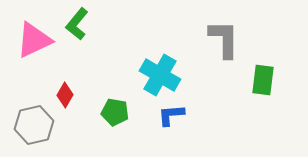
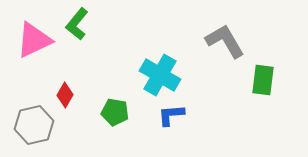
gray L-shape: moved 1 px right, 2 px down; rotated 30 degrees counterclockwise
